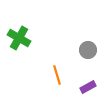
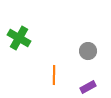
gray circle: moved 1 px down
orange line: moved 3 px left; rotated 18 degrees clockwise
